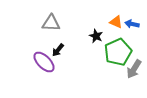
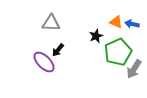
black star: rotated 24 degrees clockwise
